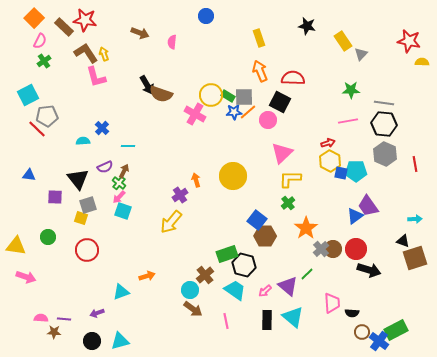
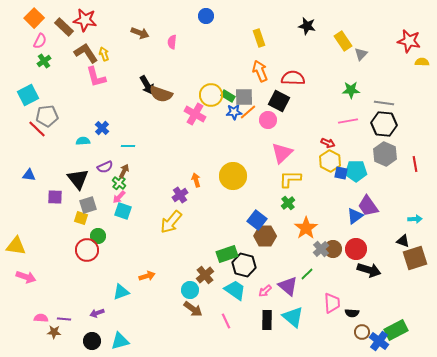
black square at (280, 102): moved 1 px left, 1 px up
red arrow at (328, 143): rotated 40 degrees clockwise
green circle at (48, 237): moved 50 px right, 1 px up
pink line at (226, 321): rotated 14 degrees counterclockwise
